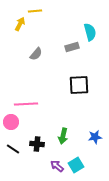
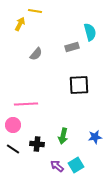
yellow line: rotated 16 degrees clockwise
pink circle: moved 2 px right, 3 px down
